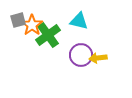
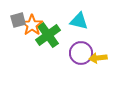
purple circle: moved 2 px up
